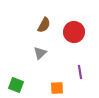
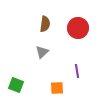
brown semicircle: moved 1 px right, 1 px up; rotated 21 degrees counterclockwise
red circle: moved 4 px right, 4 px up
gray triangle: moved 2 px right, 1 px up
purple line: moved 3 px left, 1 px up
